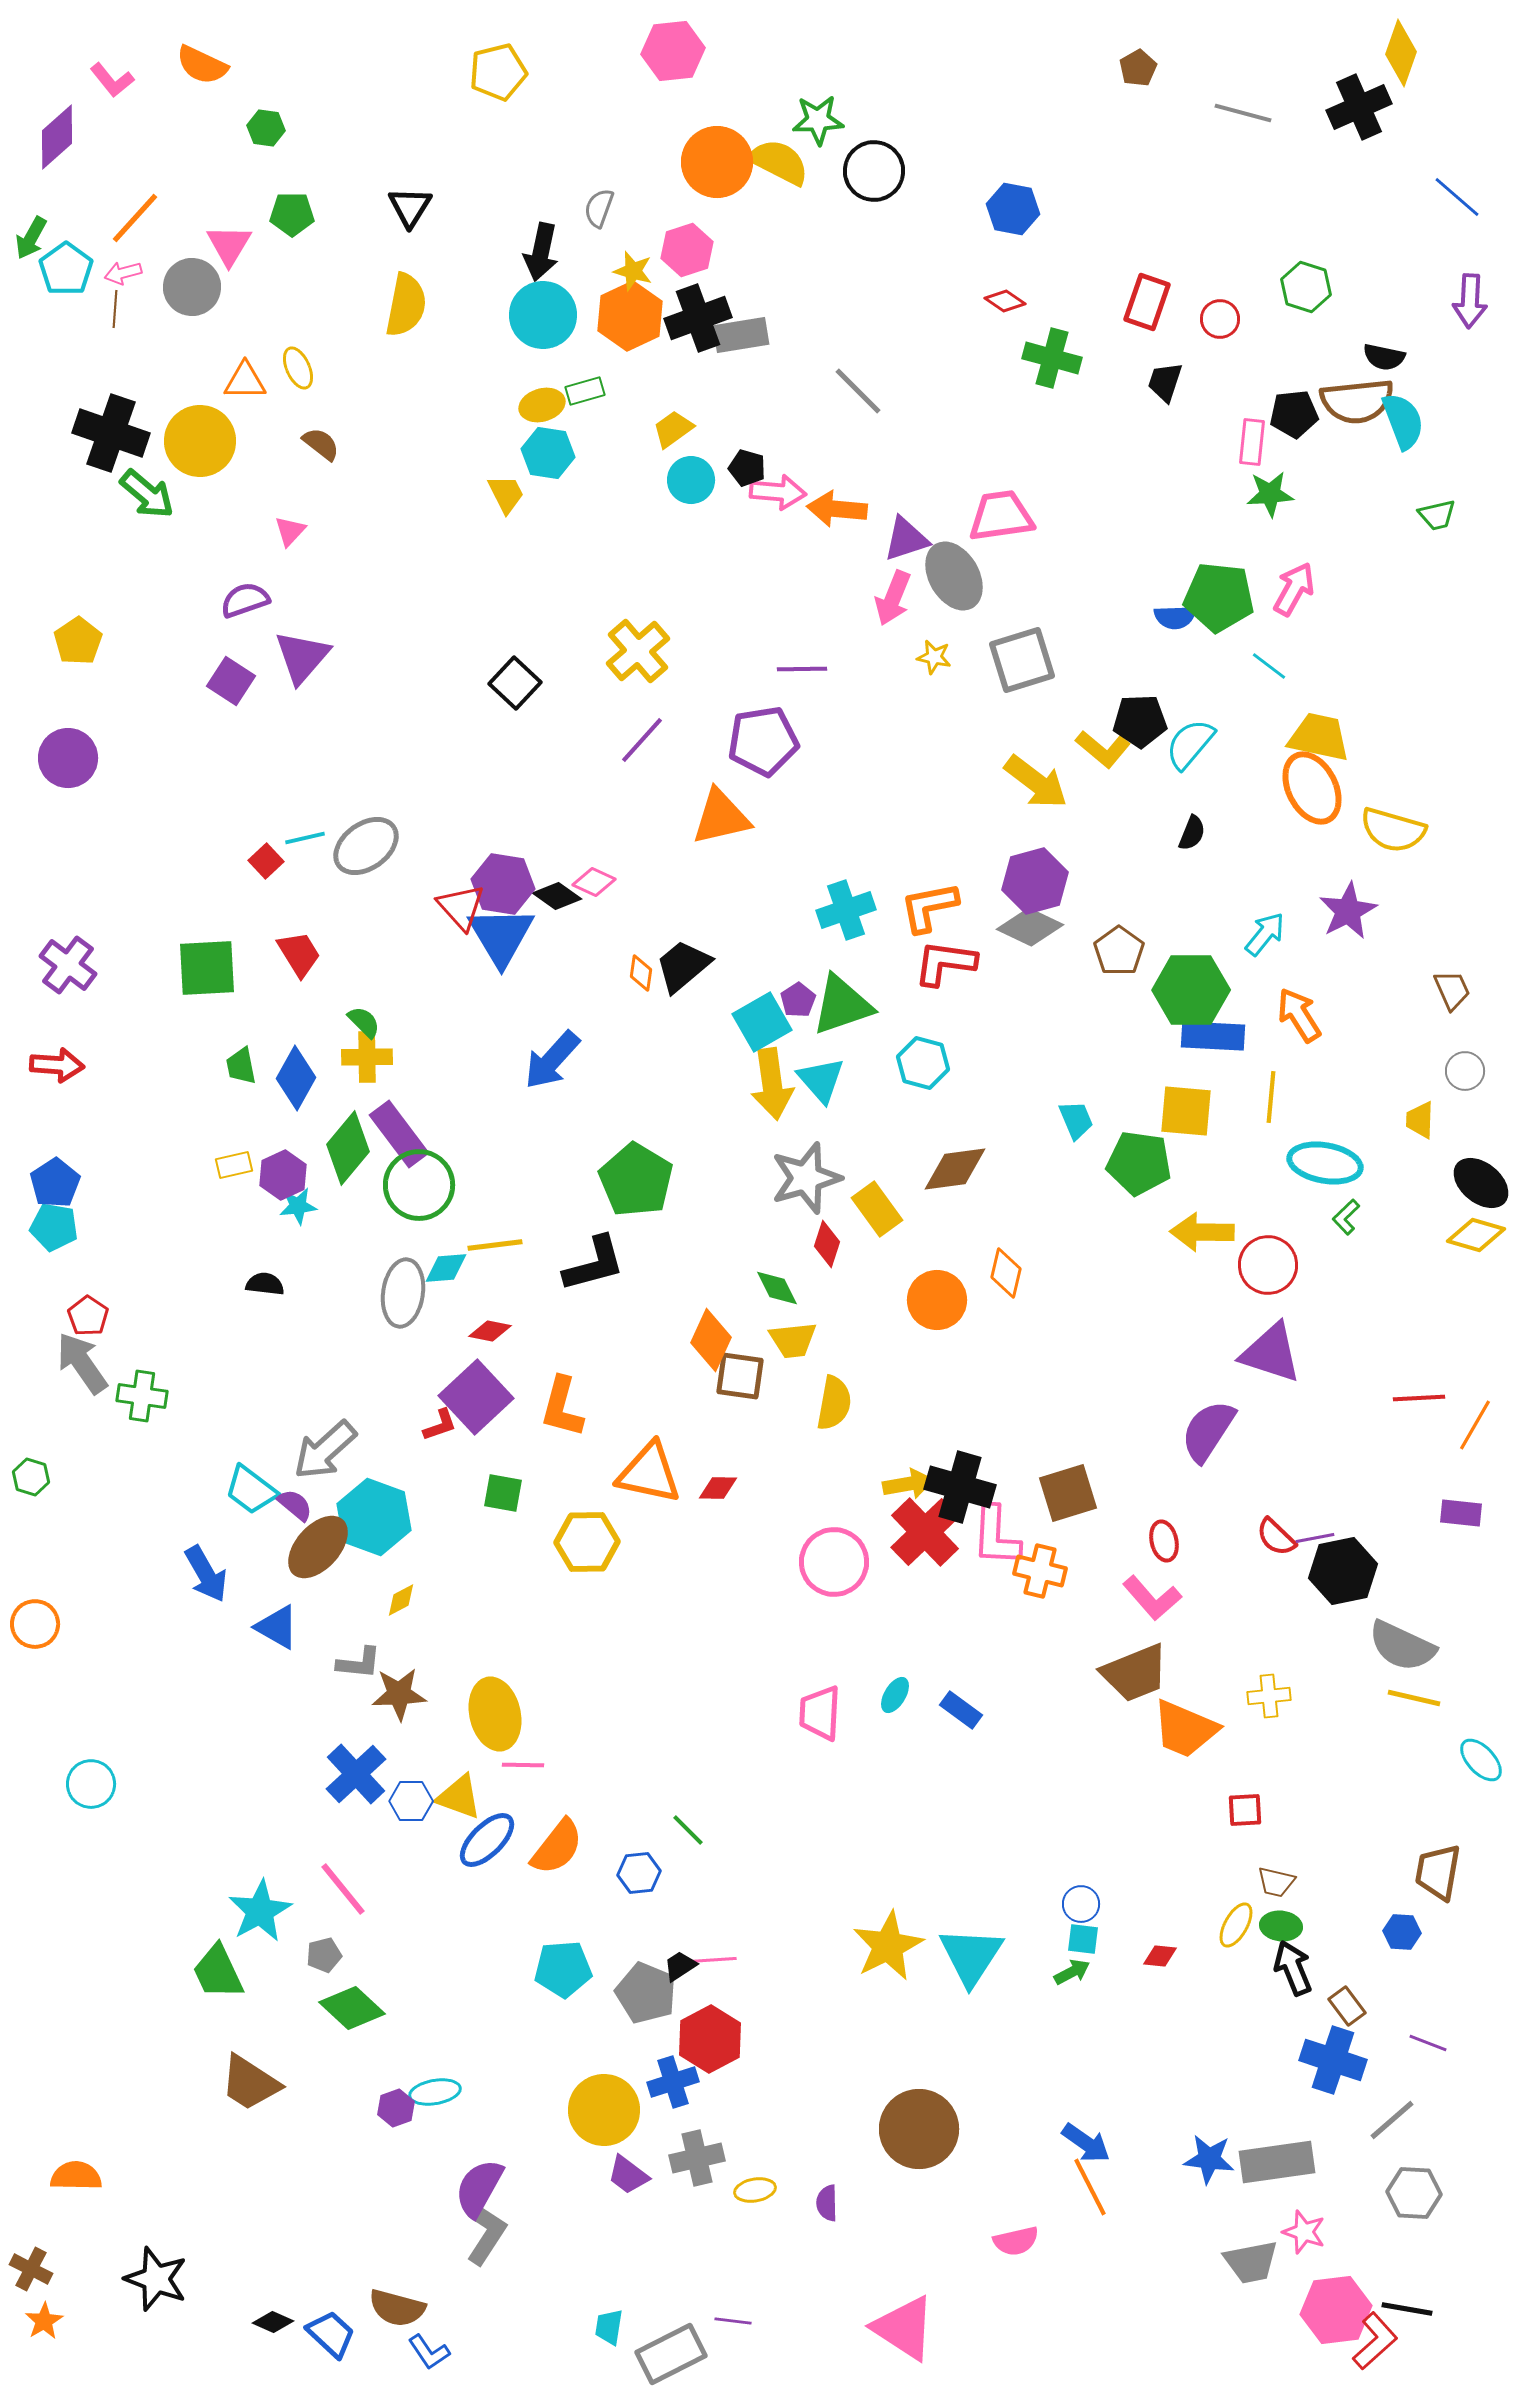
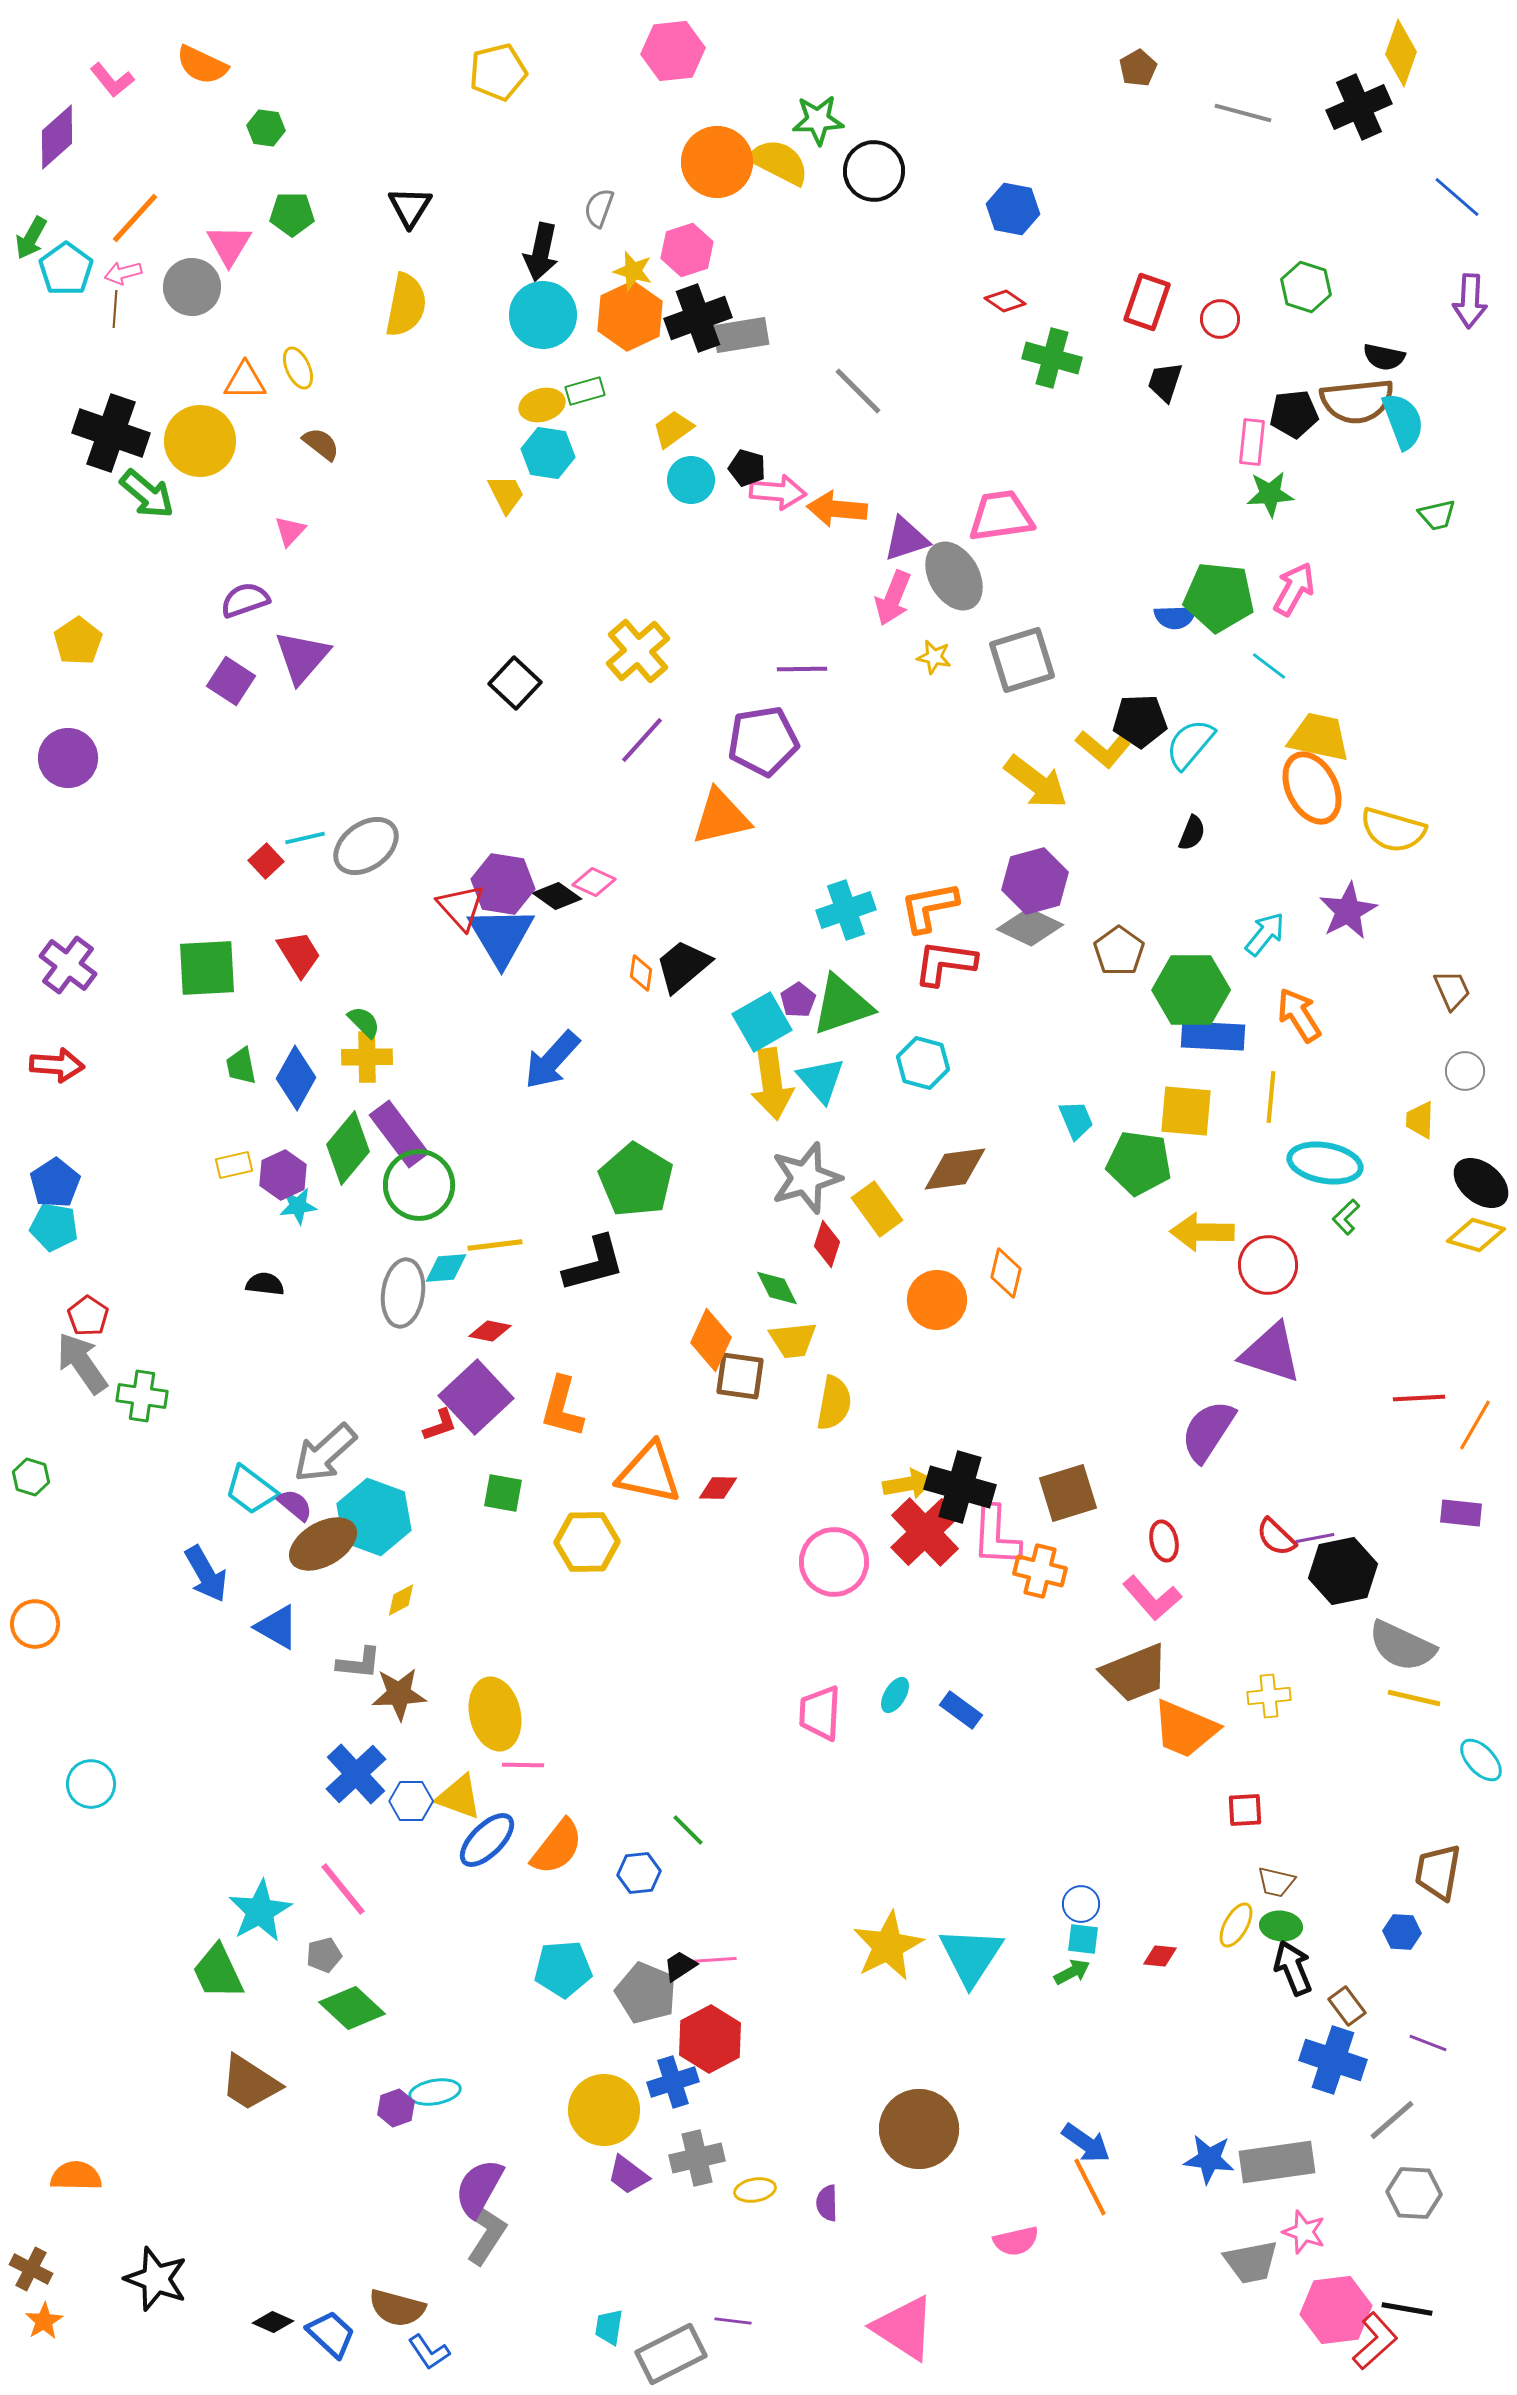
gray arrow at (325, 1450): moved 3 px down
brown ellipse at (318, 1547): moved 5 px right, 3 px up; rotated 18 degrees clockwise
